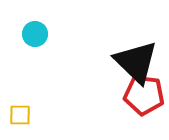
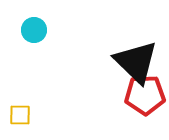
cyan circle: moved 1 px left, 4 px up
red pentagon: moved 1 px right; rotated 9 degrees counterclockwise
